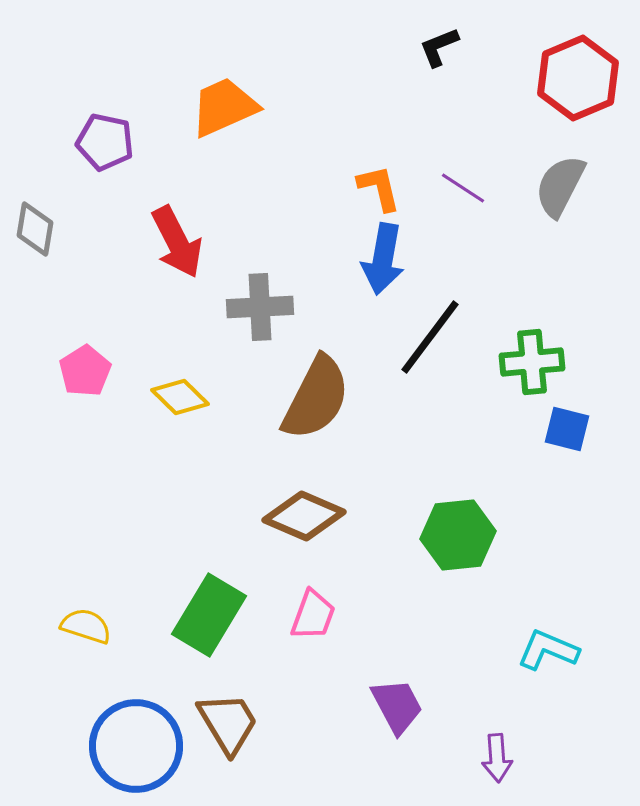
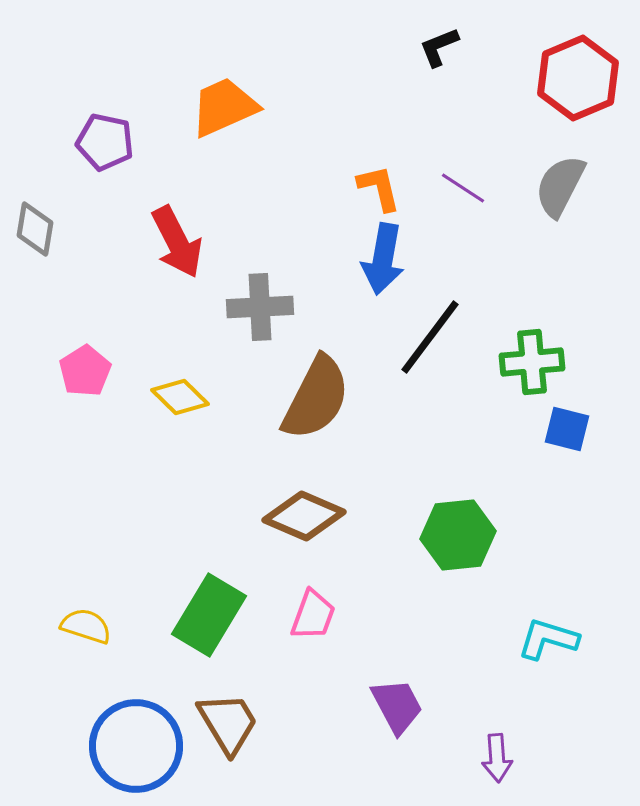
cyan L-shape: moved 11 px up; rotated 6 degrees counterclockwise
